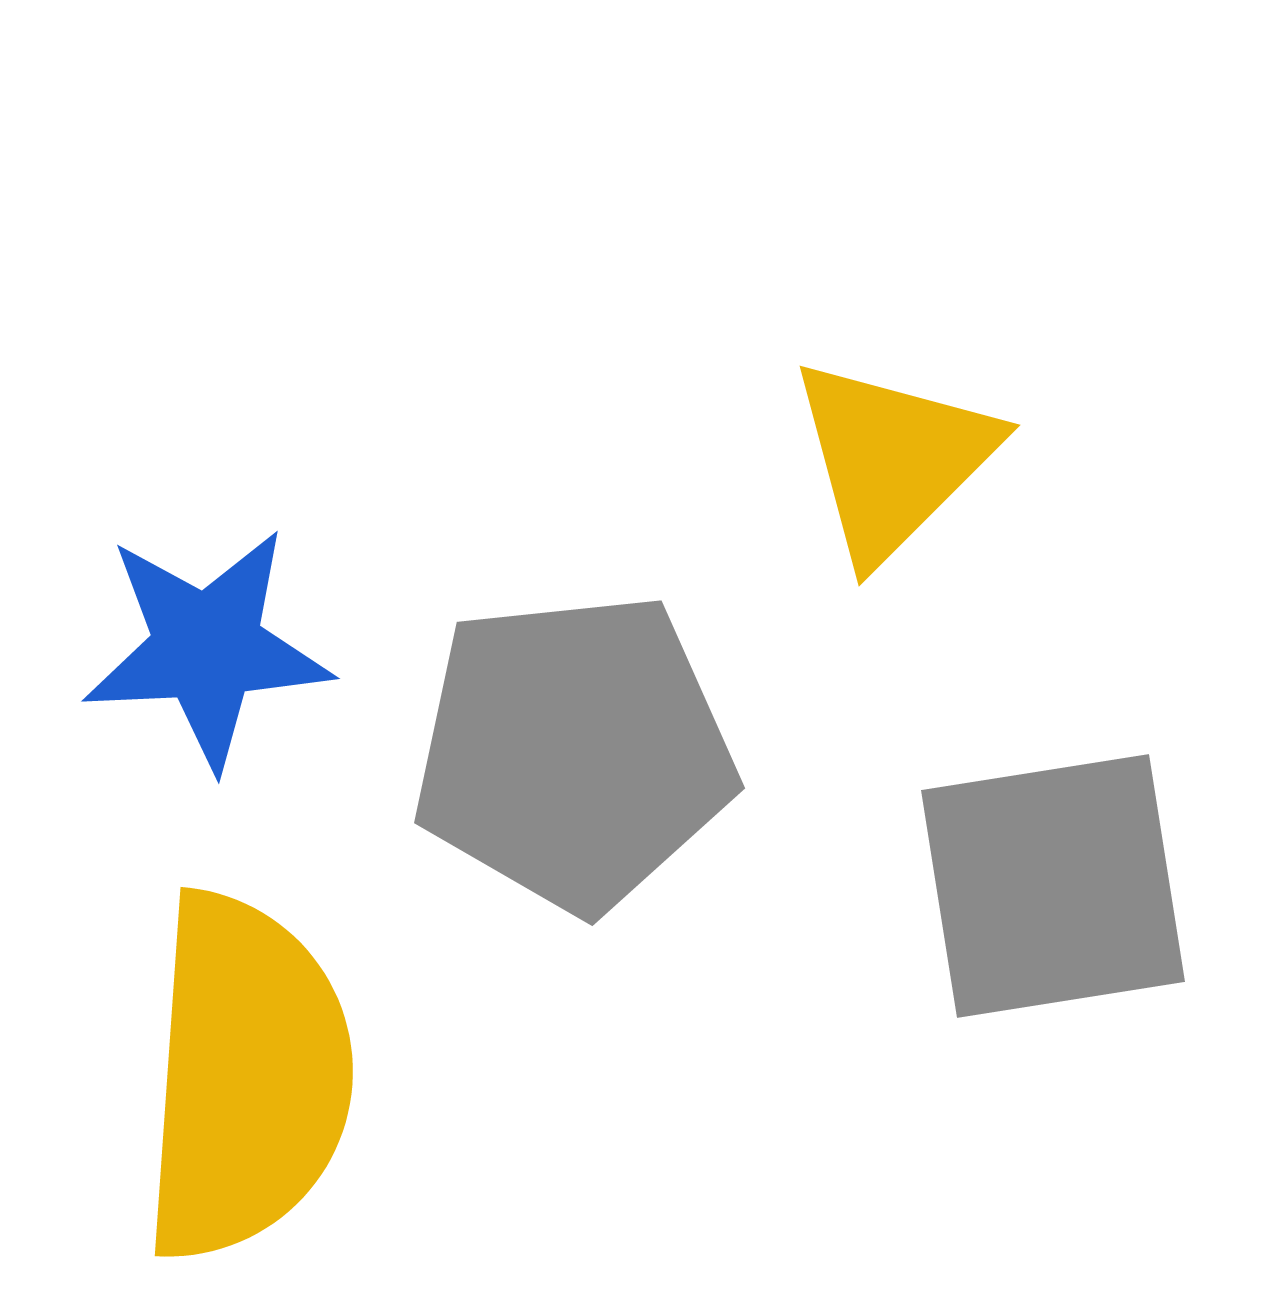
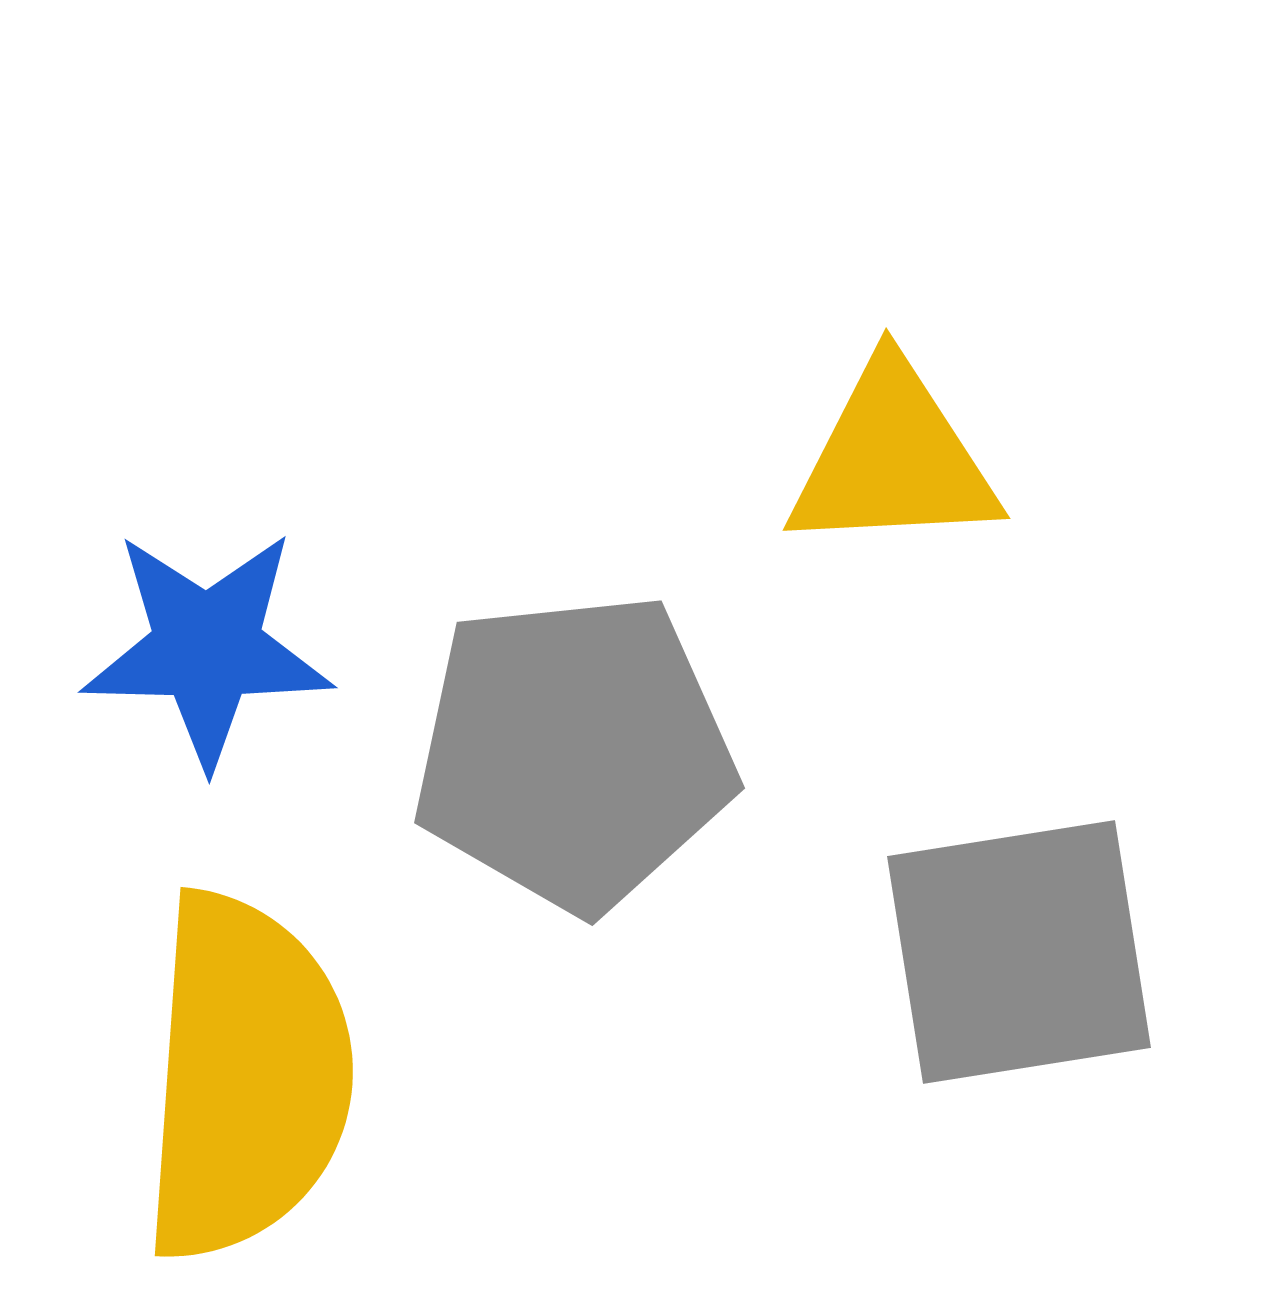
yellow triangle: rotated 42 degrees clockwise
blue star: rotated 4 degrees clockwise
gray square: moved 34 px left, 66 px down
